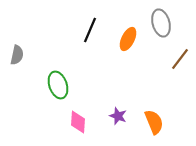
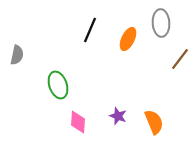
gray ellipse: rotated 12 degrees clockwise
